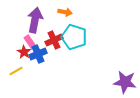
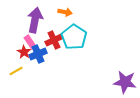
cyan pentagon: rotated 15 degrees clockwise
